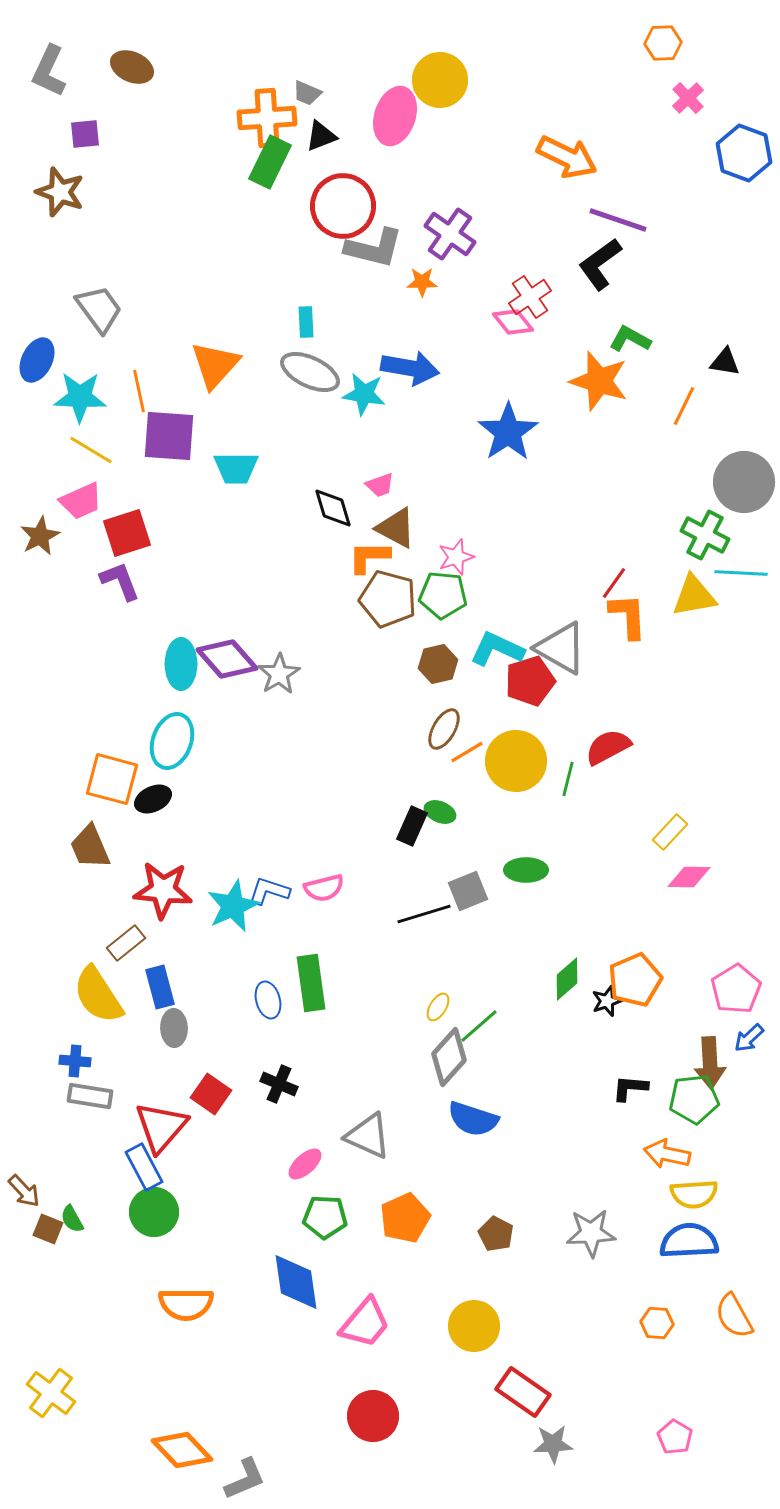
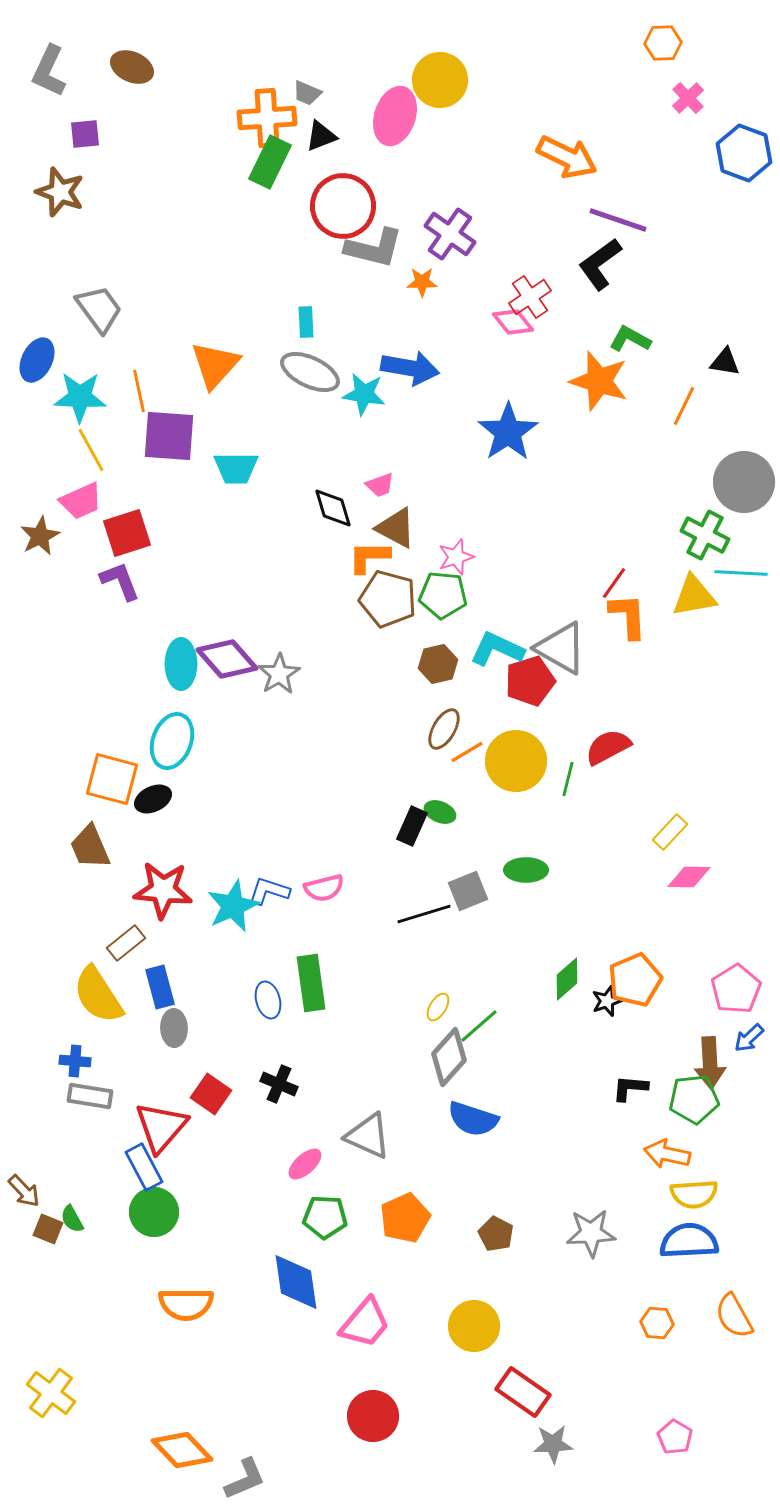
yellow line at (91, 450): rotated 30 degrees clockwise
